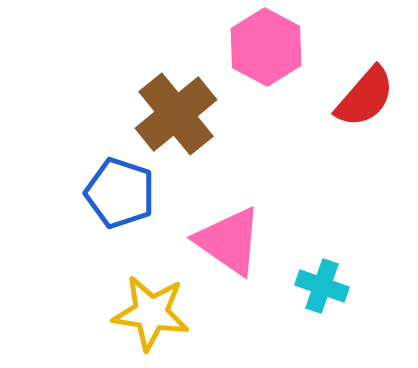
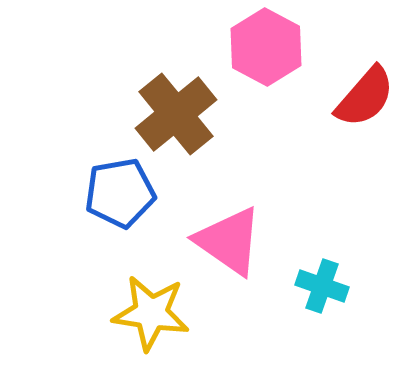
blue pentagon: rotated 28 degrees counterclockwise
